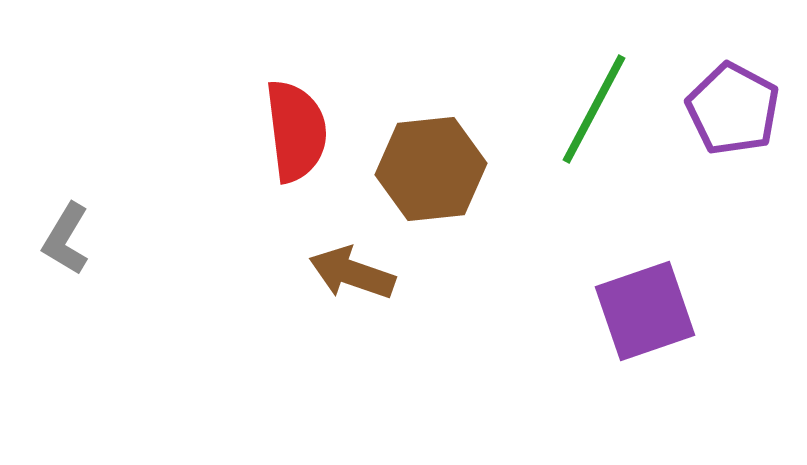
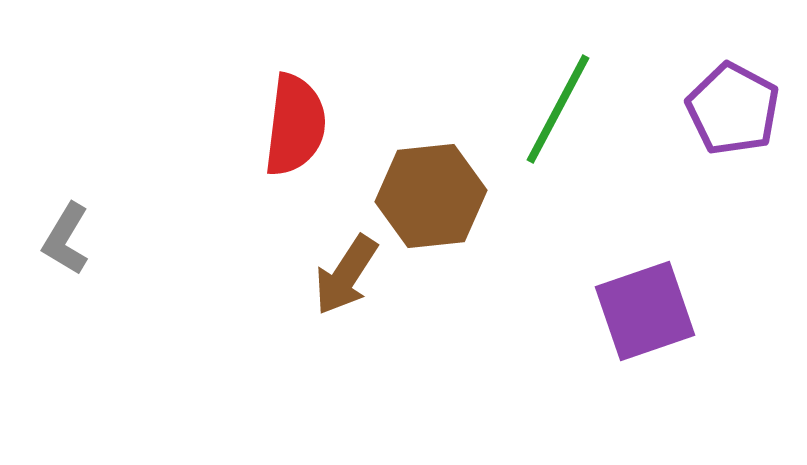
green line: moved 36 px left
red semicircle: moved 1 px left, 6 px up; rotated 14 degrees clockwise
brown hexagon: moved 27 px down
brown arrow: moved 6 px left, 2 px down; rotated 76 degrees counterclockwise
